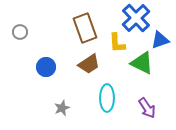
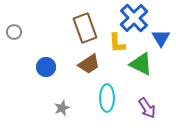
blue cross: moved 2 px left
gray circle: moved 6 px left
blue triangle: moved 1 px right, 2 px up; rotated 42 degrees counterclockwise
green triangle: moved 1 px left, 1 px down
